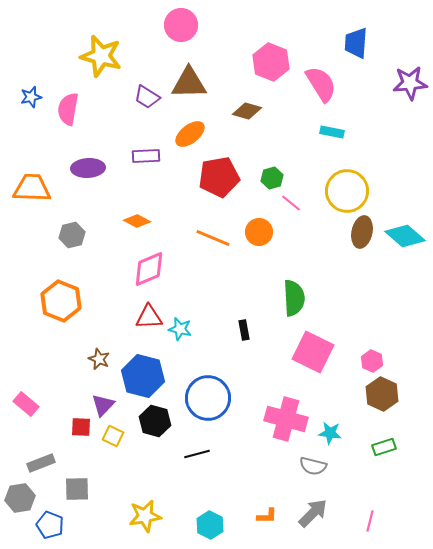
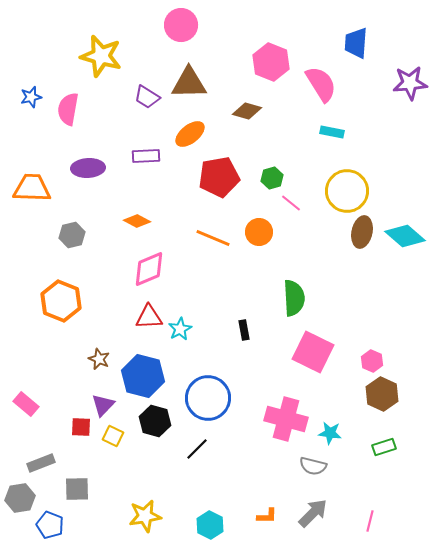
cyan star at (180, 329): rotated 30 degrees clockwise
black line at (197, 454): moved 5 px up; rotated 30 degrees counterclockwise
